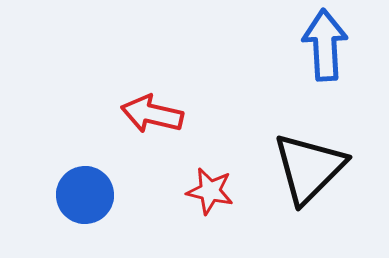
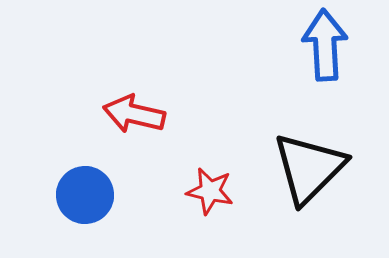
red arrow: moved 18 px left
